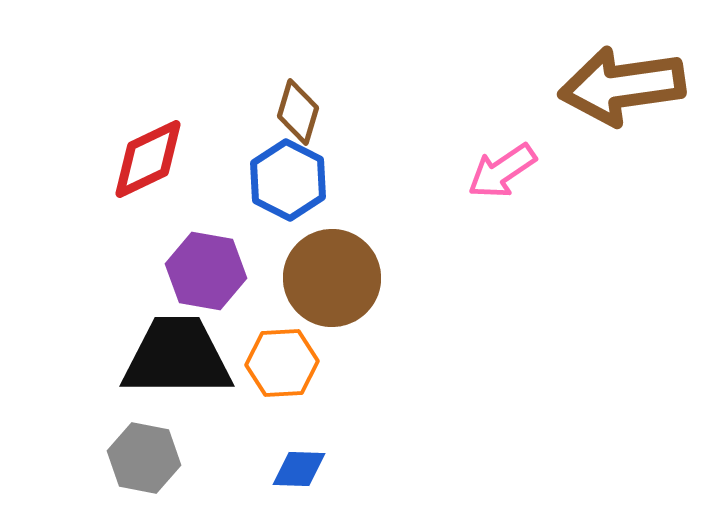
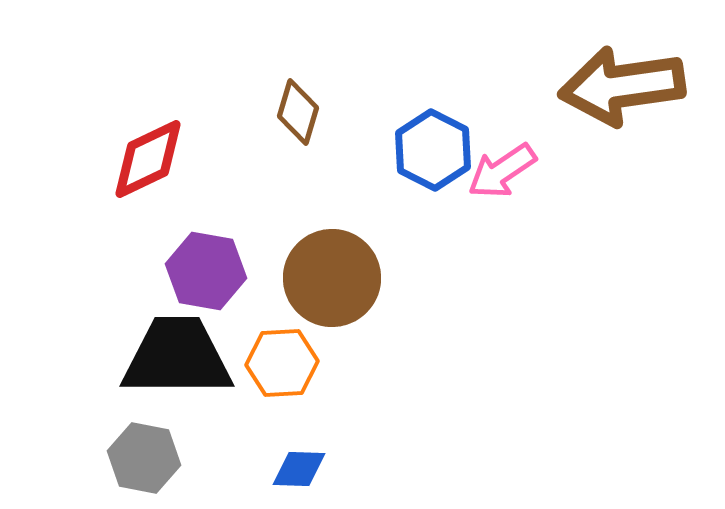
blue hexagon: moved 145 px right, 30 px up
